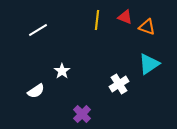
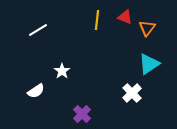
orange triangle: moved 1 px down; rotated 48 degrees clockwise
white cross: moved 13 px right, 9 px down; rotated 12 degrees counterclockwise
